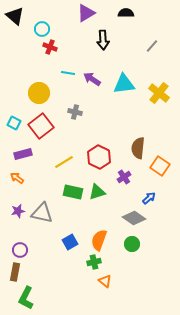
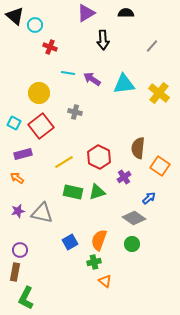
cyan circle: moved 7 px left, 4 px up
